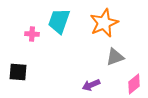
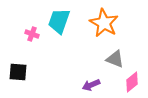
orange star: rotated 20 degrees counterclockwise
pink cross: rotated 16 degrees clockwise
gray triangle: moved 2 px down; rotated 42 degrees clockwise
pink diamond: moved 2 px left, 2 px up
